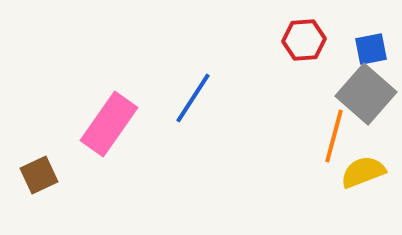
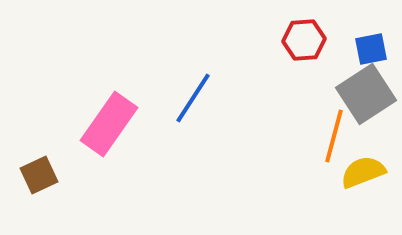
gray square: rotated 16 degrees clockwise
